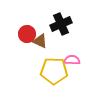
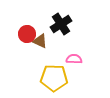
black cross: rotated 10 degrees counterclockwise
pink semicircle: moved 2 px right, 1 px up
yellow pentagon: moved 7 px down
